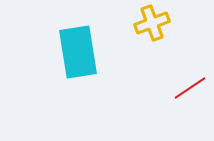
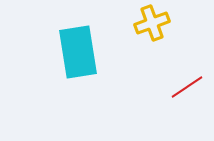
red line: moved 3 px left, 1 px up
